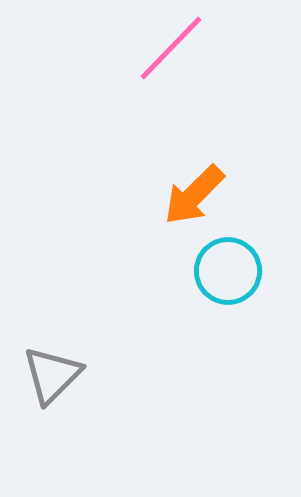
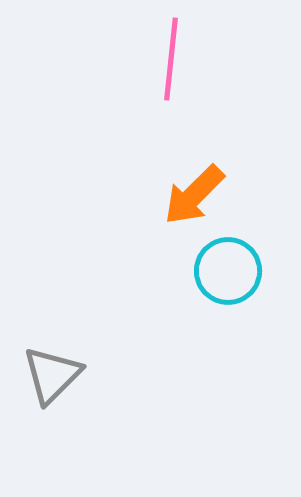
pink line: moved 11 px down; rotated 38 degrees counterclockwise
